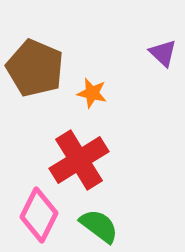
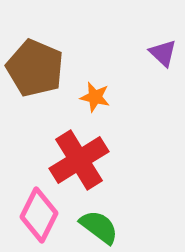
orange star: moved 3 px right, 4 px down
green semicircle: moved 1 px down
